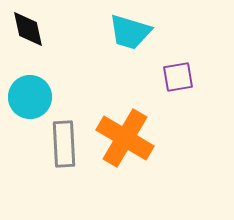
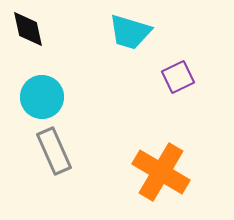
purple square: rotated 16 degrees counterclockwise
cyan circle: moved 12 px right
orange cross: moved 36 px right, 34 px down
gray rectangle: moved 10 px left, 7 px down; rotated 21 degrees counterclockwise
